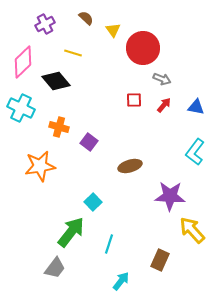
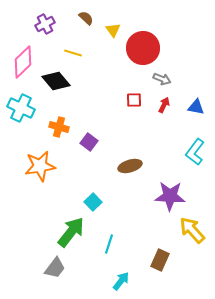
red arrow: rotated 14 degrees counterclockwise
